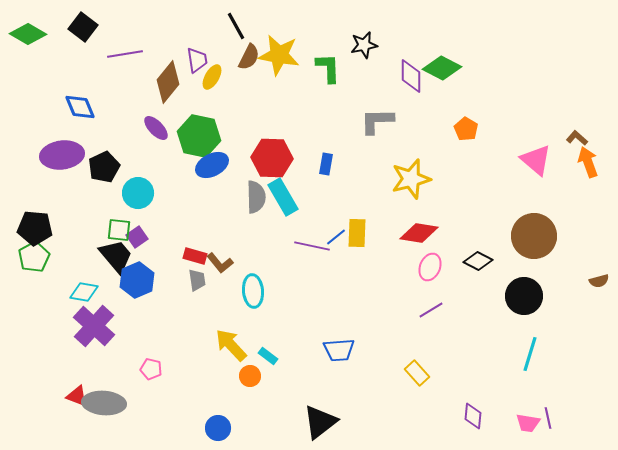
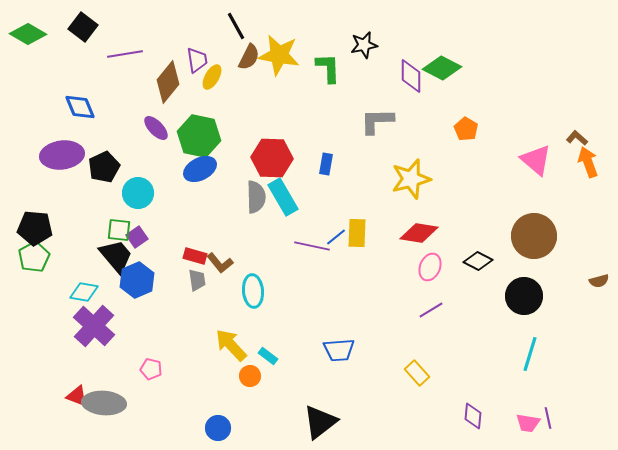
blue ellipse at (212, 165): moved 12 px left, 4 px down
